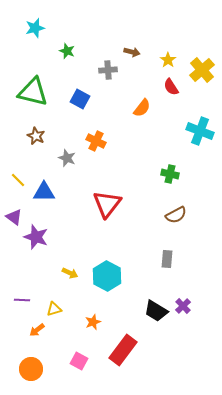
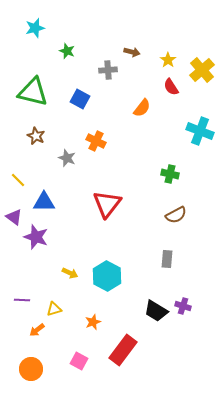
blue triangle: moved 10 px down
purple cross: rotated 28 degrees counterclockwise
